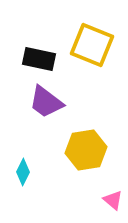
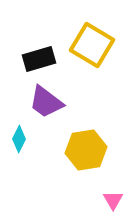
yellow square: rotated 9 degrees clockwise
black rectangle: rotated 28 degrees counterclockwise
cyan diamond: moved 4 px left, 33 px up
pink triangle: rotated 20 degrees clockwise
